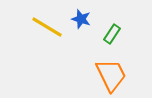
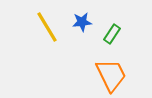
blue star: moved 1 px right, 3 px down; rotated 24 degrees counterclockwise
yellow line: rotated 28 degrees clockwise
